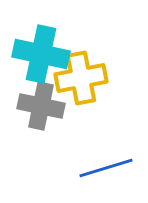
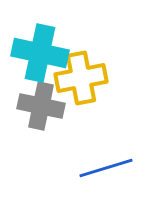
cyan cross: moved 1 px left, 1 px up
